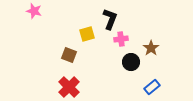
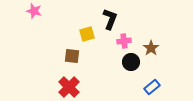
pink cross: moved 3 px right, 2 px down
brown square: moved 3 px right, 1 px down; rotated 14 degrees counterclockwise
